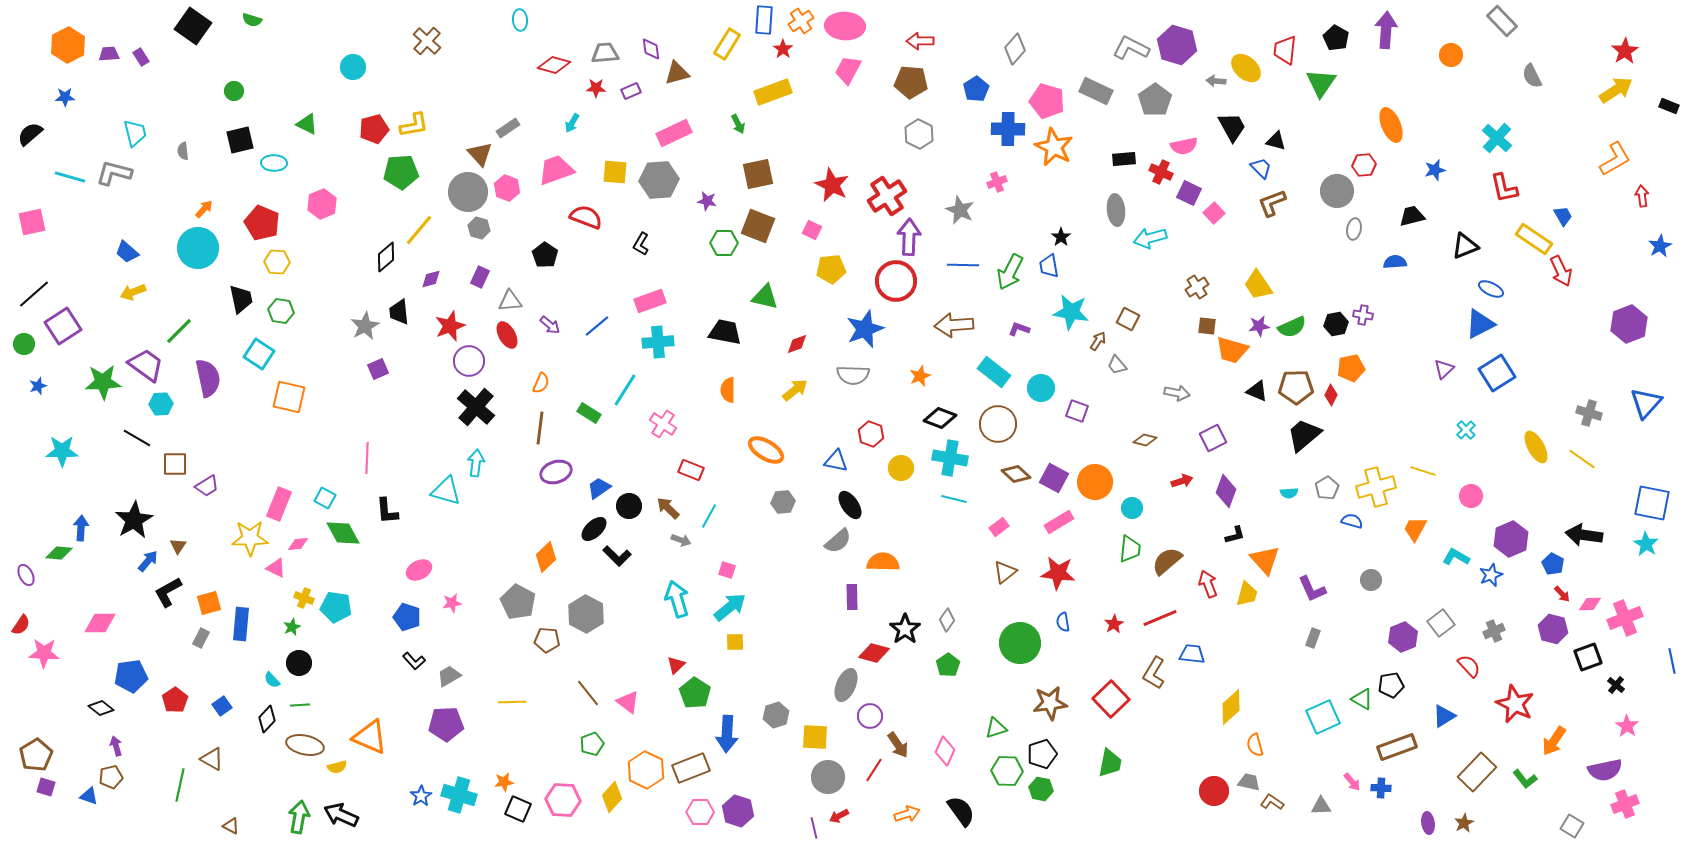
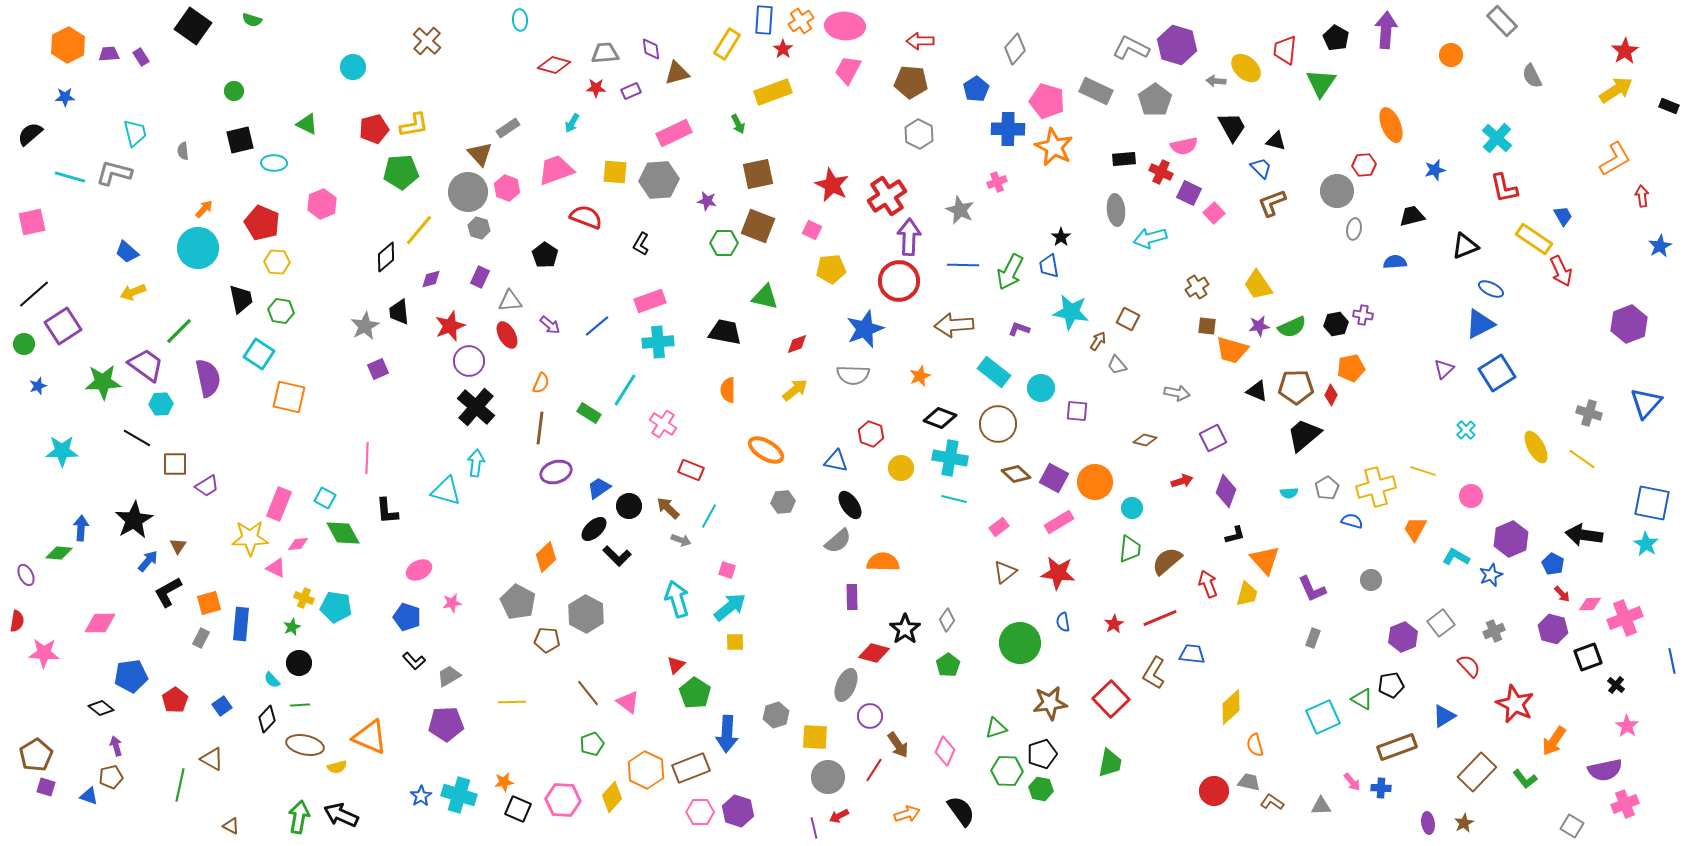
red circle at (896, 281): moved 3 px right
purple square at (1077, 411): rotated 15 degrees counterclockwise
red semicircle at (21, 625): moved 4 px left, 4 px up; rotated 25 degrees counterclockwise
